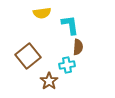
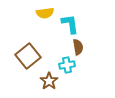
yellow semicircle: moved 3 px right
cyan L-shape: moved 1 px up
brown semicircle: rotated 14 degrees counterclockwise
